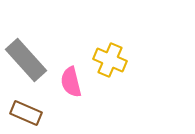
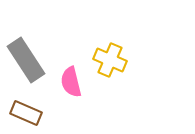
gray rectangle: rotated 9 degrees clockwise
